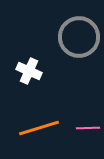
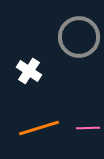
white cross: rotated 10 degrees clockwise
